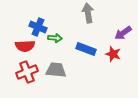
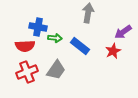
gray arrow: rotated 18 degrees clockwise
blue cross: rotated 12 degrees counterclockwise
purple arrow: moved 1 px up
blue rectangle: moved 6 px left, 3 px up; rotated 18 degrees clockwise
red star: moved 3 px up; rotated 28 degrees clockwise
gray trapezoid: rotated 120 degrees clockwise
